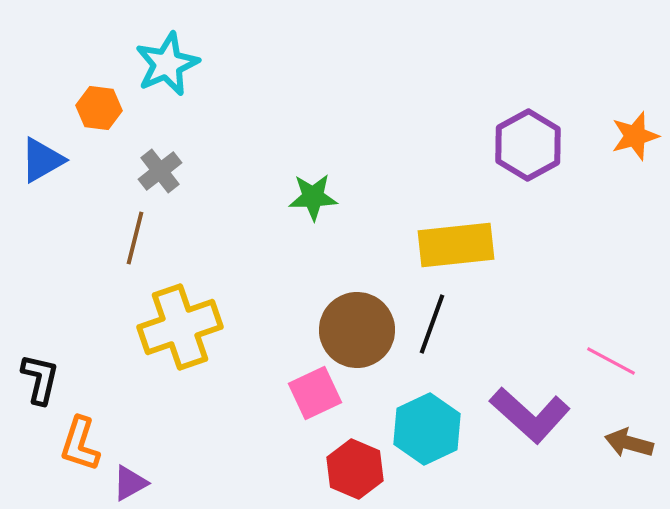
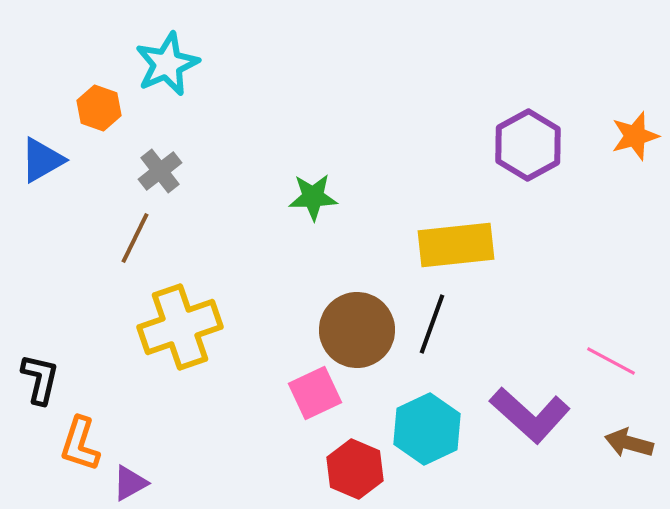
orange hexagon: rotated 12 degrees clockwise
brown line: rotated 12 degrees clockwise
